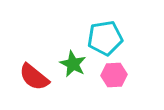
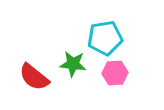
green star: rotated 20 degrees counterclockwise
pink hexagon: moved 1 px right, 2 px up
